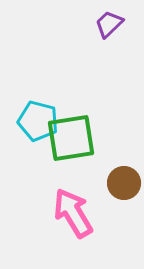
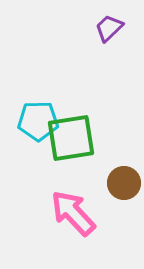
purple trapezoid: moved 4 px down
cyan pentagon: rotated 15 degrees counterclockwise
pink arrow: rotated 12 degrees counterclockwise
